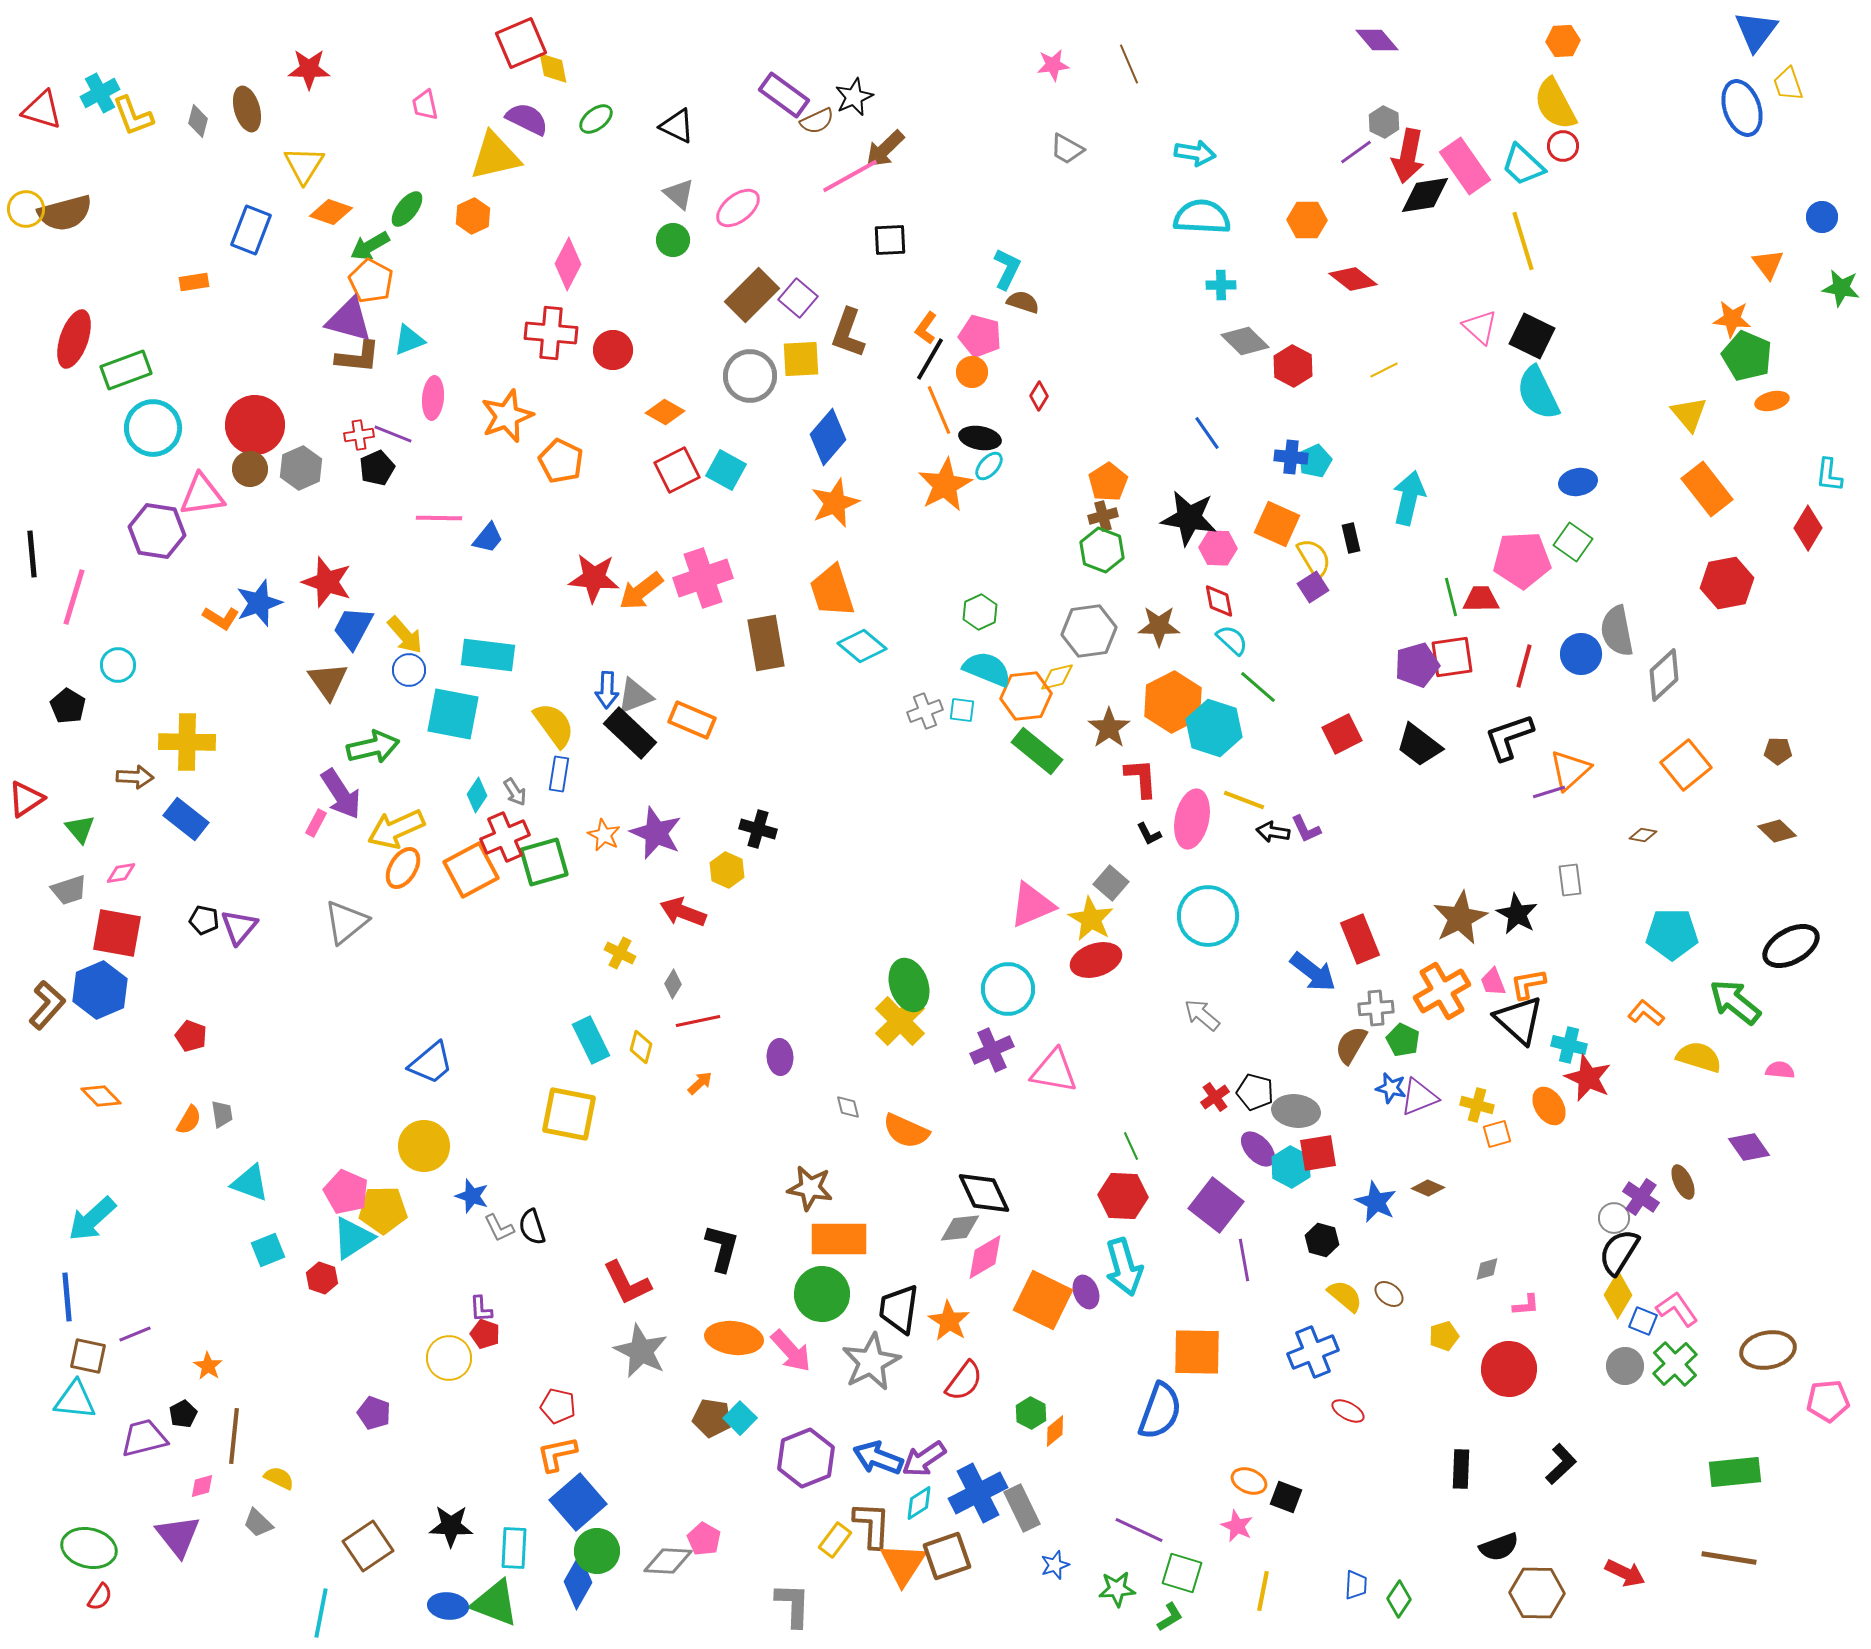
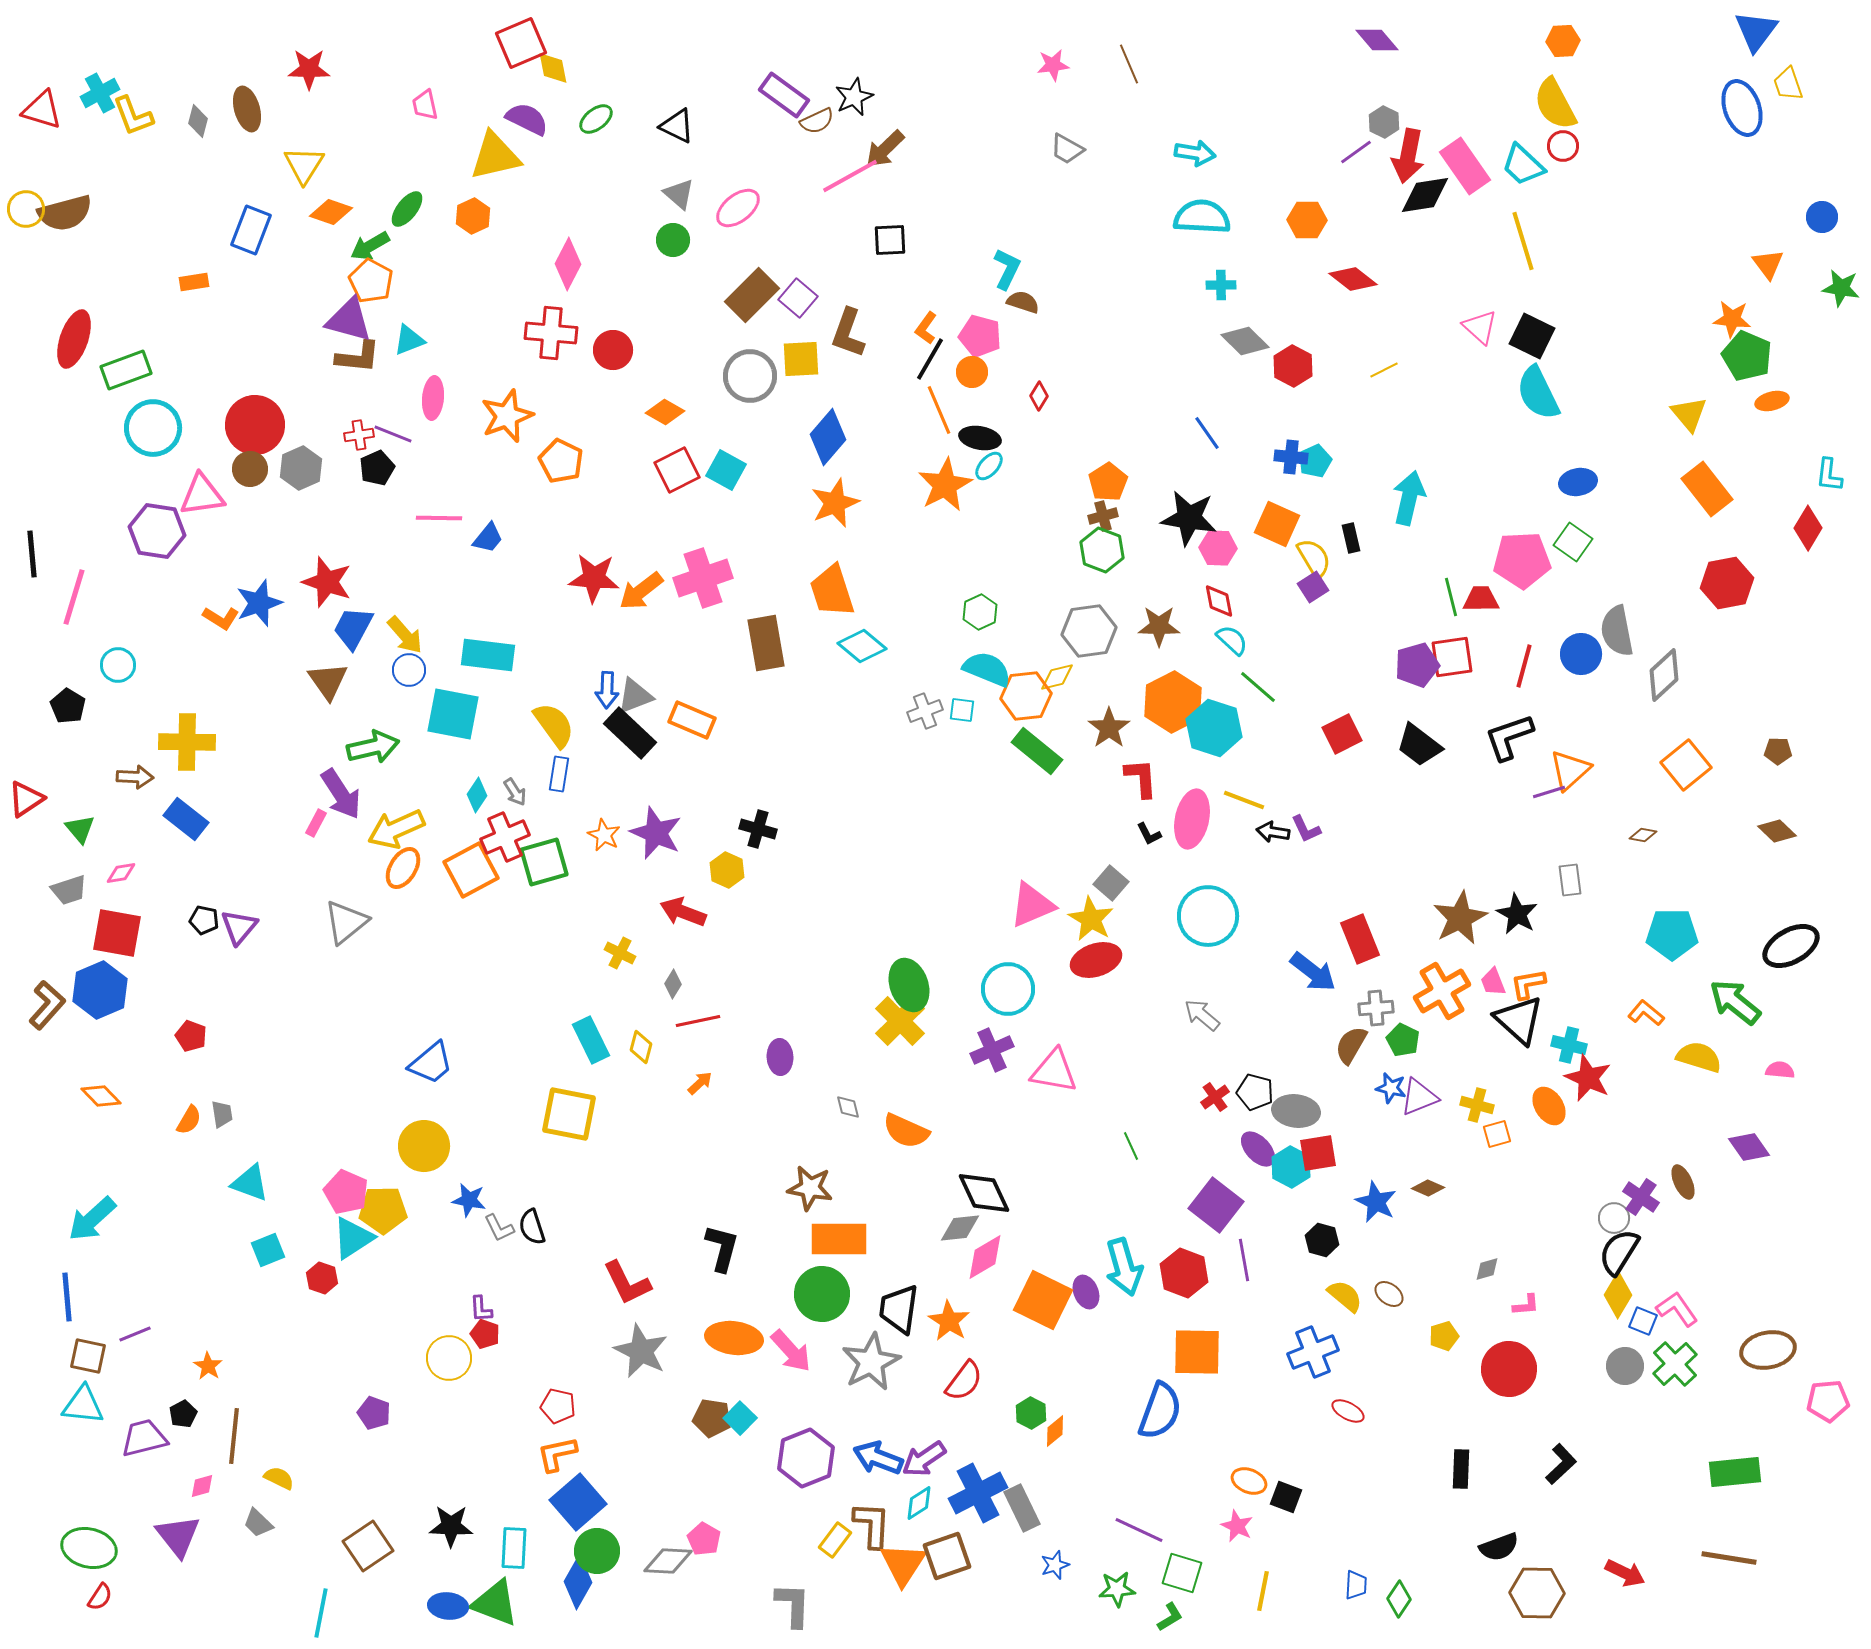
blue star at (472, 1196): moved 3 px left, 4 px down; rotated 8 degrees counterclockwise
red hexagon at (1123, 1196): moved 61 px right, 77 px down; rotated 18 degrees clockwise
cyan triangle at (75, 1400): moved 8 px right, 5 px down
